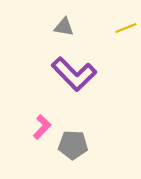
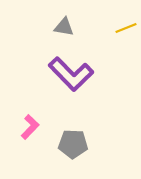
purple L-shape: moved 3 px left
pink L-shape: moved 12 px left
gray pentagon: moved 1 px up
